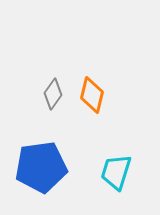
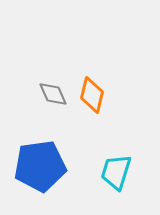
gray diamond: rotated 60 degrees counterclockwise
blue pentagon: moved 1 px left, 1 px up
